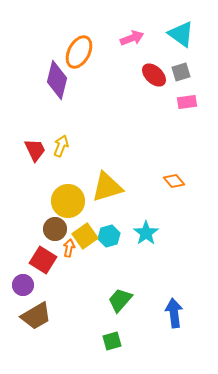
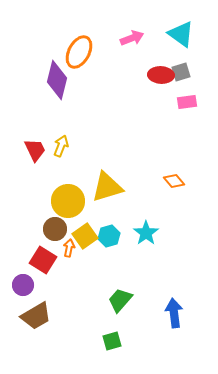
red ellipse: moved 7 px right; rotated 40 degrees counterclockwise
